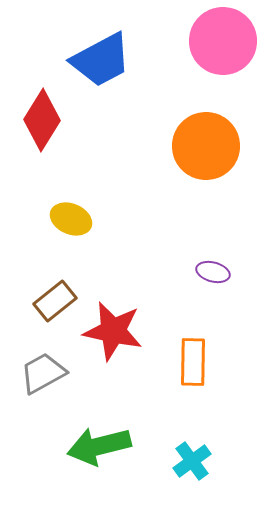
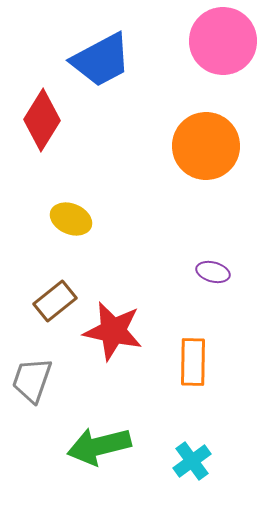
gray trapezoid: moved 11 px left, 7 px down; rotated 42 degrees counterclockwise
